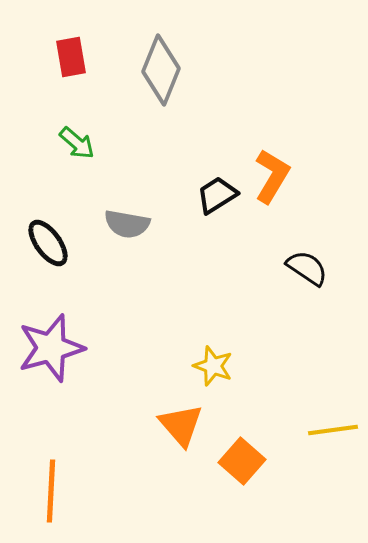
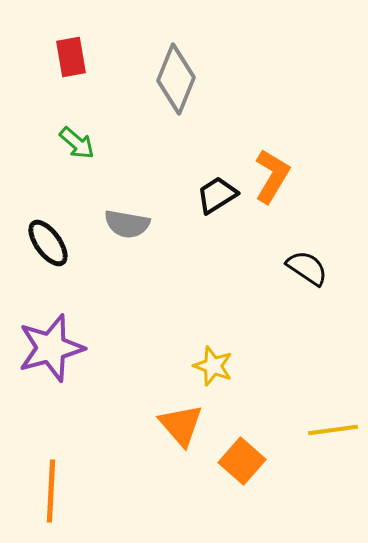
gray diamond: moved 15 px right, 9 px down
